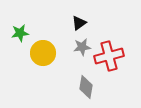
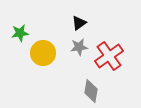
gray star: moved 3 px left
red cross: rotated 20 degrees counterclockwise
gray diamond: moved 5 px right, 4 px down
